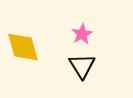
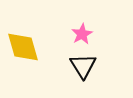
black triangle: moved 1 px right
